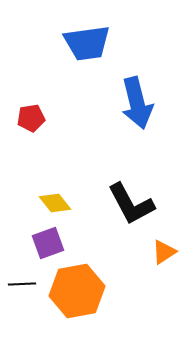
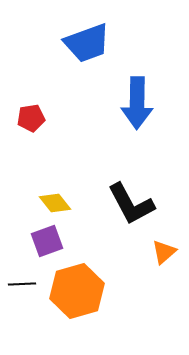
blue trapezoid: rotated 12 degrees counterclockwise
blue arrow: rotated 15 degrees clockwise
purple square: moved 1 px left, 2 px up
orange triangle: rotated 8 degrees counterclockwise
orange hexagon: rotated 6 degrees counterclockwise
